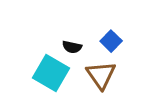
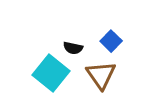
black semicircle: moved 1 px right, 1 px down
cyan square: rotated 9 degrees clockwise
